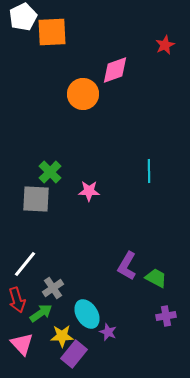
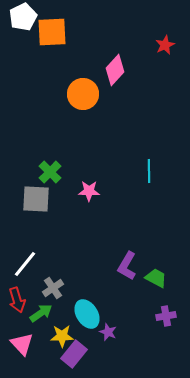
pink diamond: rotated 28 degrees counterclockwise
